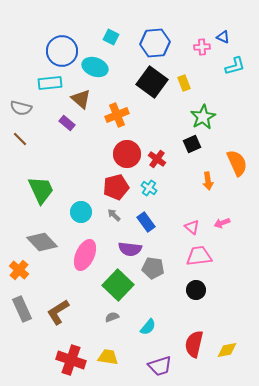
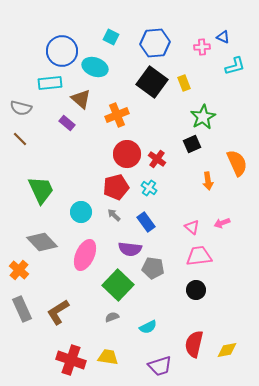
cyan semicircle at (148, 327): rotated 24 degrees clockwise
